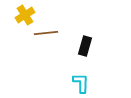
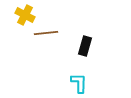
yellow cross: rotated 30 degrees counterclockwise
cyan L-shape: moved 2 px left
